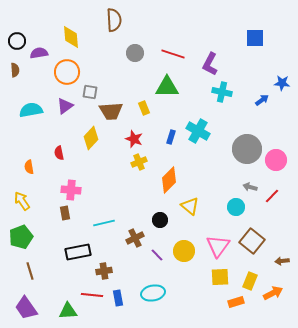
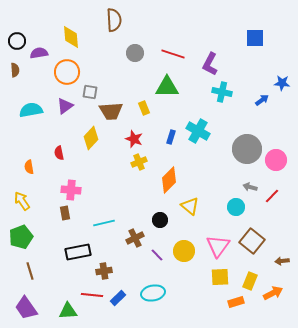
blue rectangle at (118, 298): rotated 56 degrees clockwise
